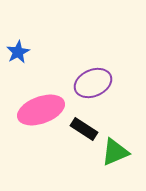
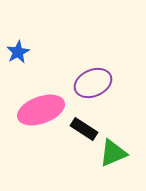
green triangle: moved 2 px left, 1 px down
